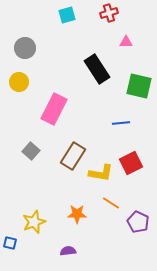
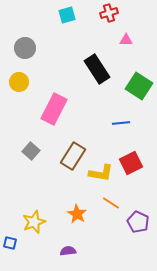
pink triangle: moved 2 px up
green square: rotated 20 degrees clockwise
orange star: rotated 30 degrees clockwise
